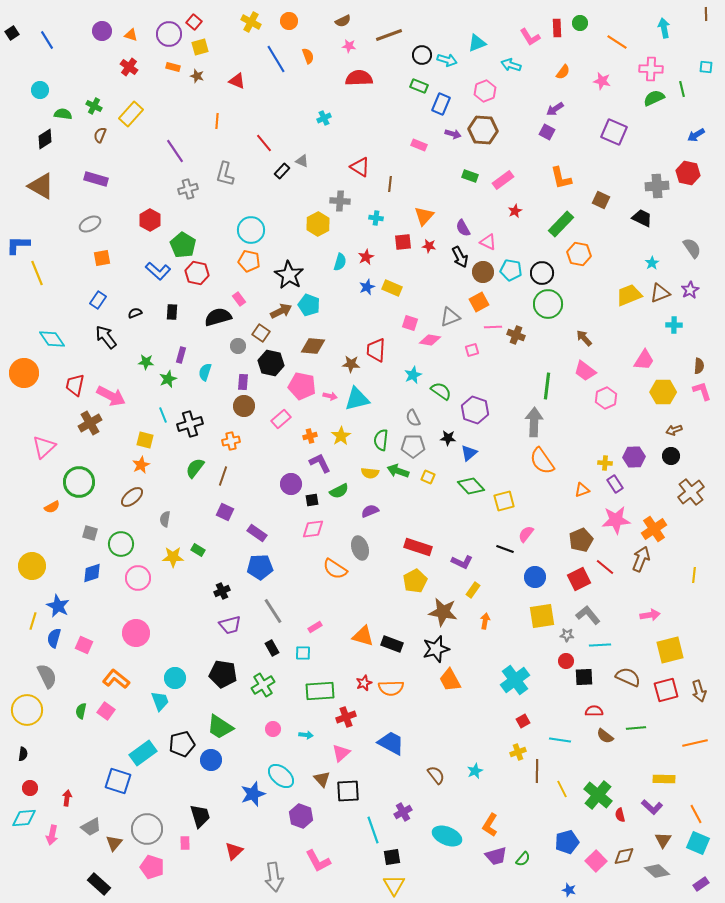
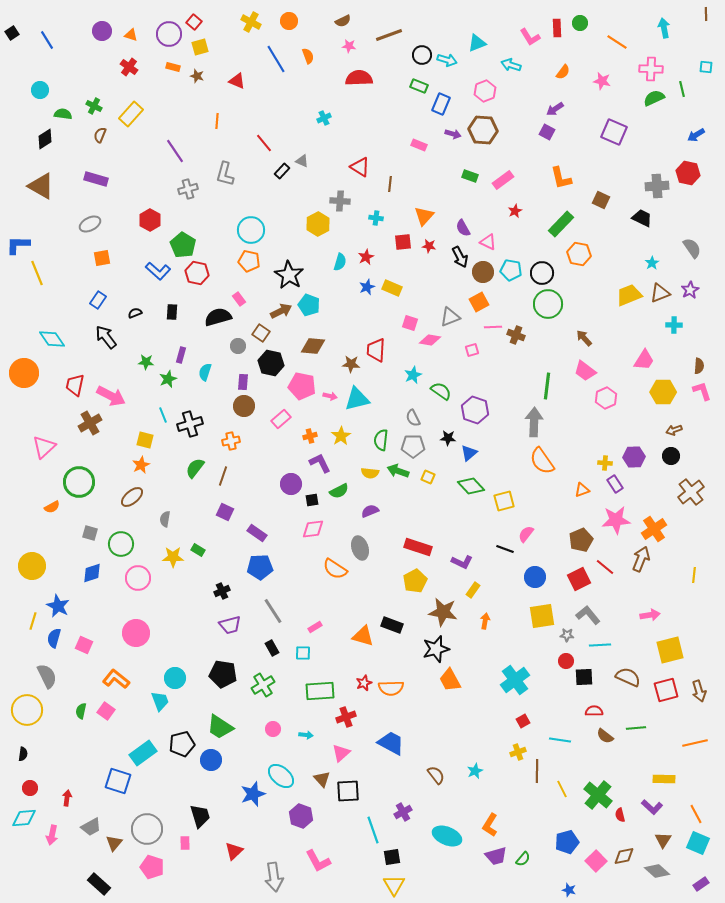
black rectangle at (392, 644): moved 19 px up
